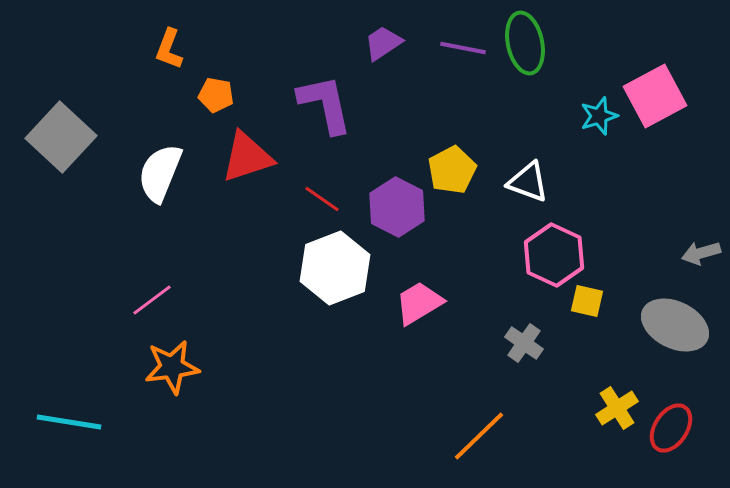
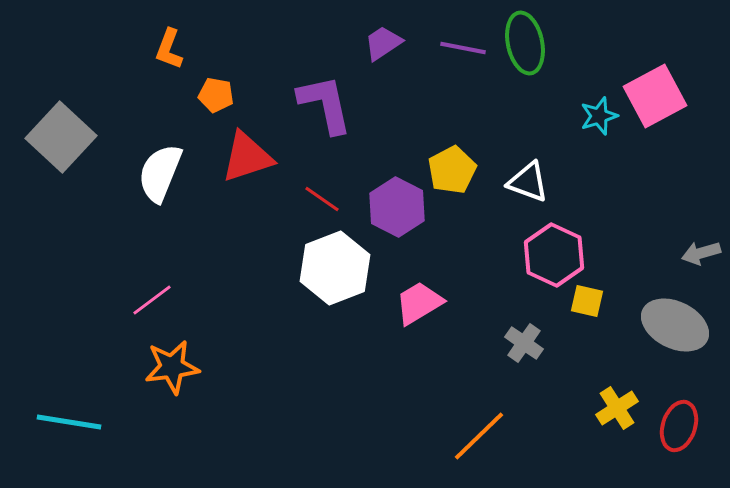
red ellipse: moved 8 px right, 2 px up; rotated 15 degrees counterclockwise
